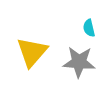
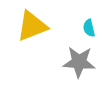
yellow triangle: moved 26 px up; rotated 28 degrees clockwise
